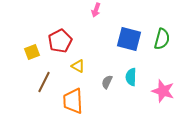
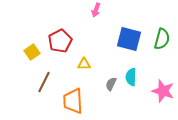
yellow square: rotated 14 degrees counterclockwise
yellow triangle: moved 6 px right, 2 px up; rotated 32 degrees counterclockwise
gray semicircle: moved 4 px right, 2 px down
